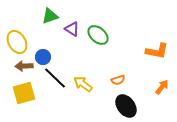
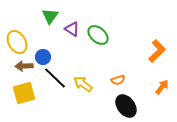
green triangle: rotated 36 degrees counterclockwise
orange L-shape: rotated 55 degrees counterclockwise
